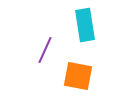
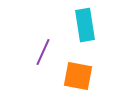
purple line: moved 2 px left, 2 px down
